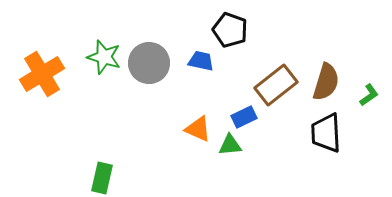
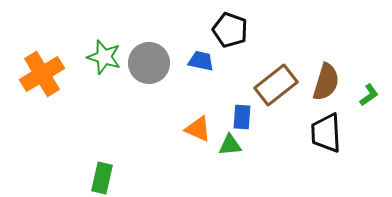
blue rectangle: moved 2 px left; rotated 60 degrees counterclockwise
